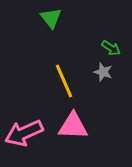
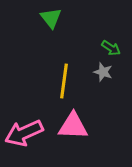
yellow line: rotated 32 degrees clockwise
